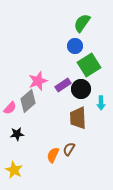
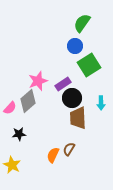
purple rectangle: moved 1 px up
black circle: moved 9 px left, 9 px down
black star: moved 2 px right
yellow star: moved 2 px left, 5 px up
